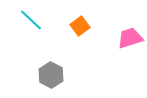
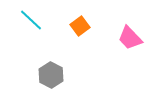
pink trapezoid: rotated 116 degrees counterclockwise
